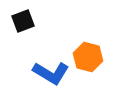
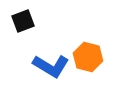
blue L-shape: moved 7 px up
